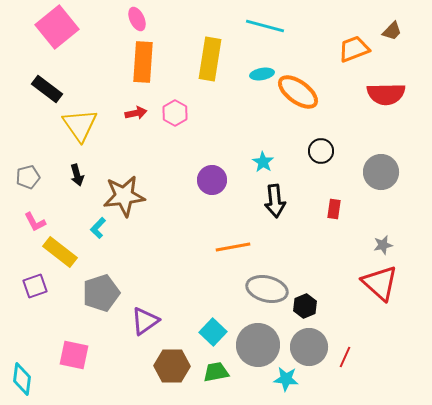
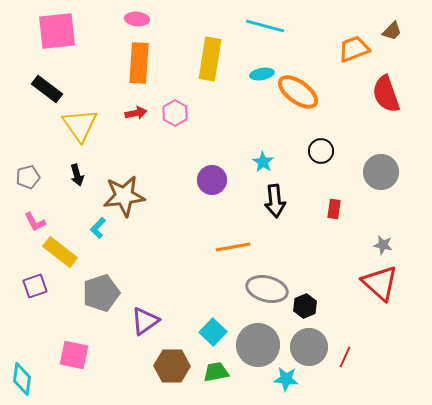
pink ellipse at (137, 19): rotated 60 degrees counterclockwise
pink square at (57, 27): moved 4 px down; rotated 33 degrees clockwise
orange rectangle at (143, 62): moved 4 px left, 1 px down
red semicircle at (386, 94): rotated 72 degrees clockwise
gray star at (383, 245): rotated 24 degrees clockwise
